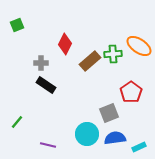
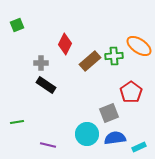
green cross: moved 1 px right, 2 px down
green line: rotated 40 degrees clockwise
